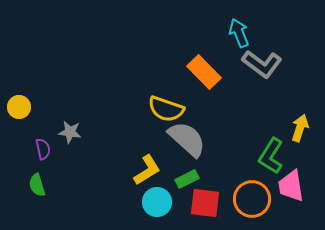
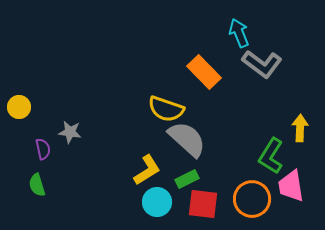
yellow arrow: rotated 16 degrees counterclockwise
red square: moved 2 px left, 1 px down
